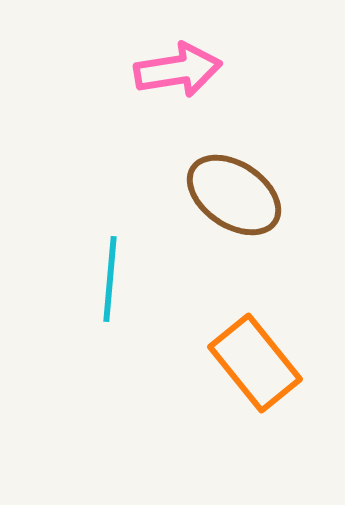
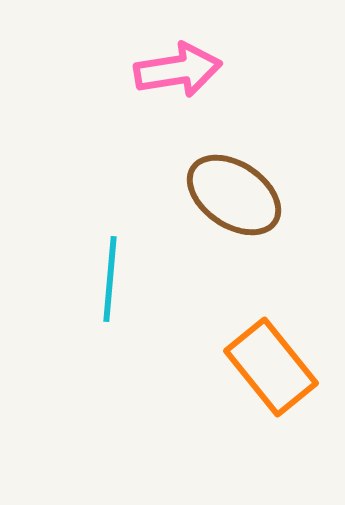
orange rectangle: moved 16 px right, 4 px down
